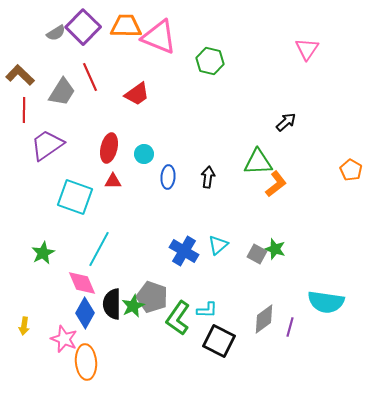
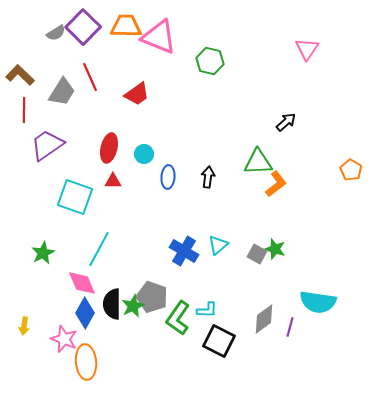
cyan semicircle at (326, 302): moved 8 px left
